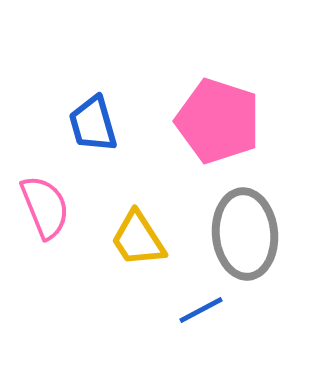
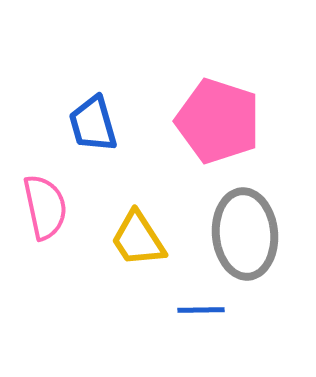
pink semicircle: rotated 10 degrees clockwise
blue line: rotated 27 degrees clockwise
